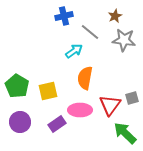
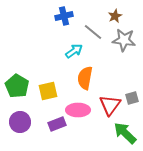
gray line: moved 3 px right
pink ellipse: moved 2 px left
purple rectangle: rotated 12 degrees clockwise
